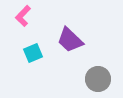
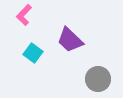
pink L-shape: moved 1 px right, 1 px up
cyan square: rotated 30 degrees counterclockwise
